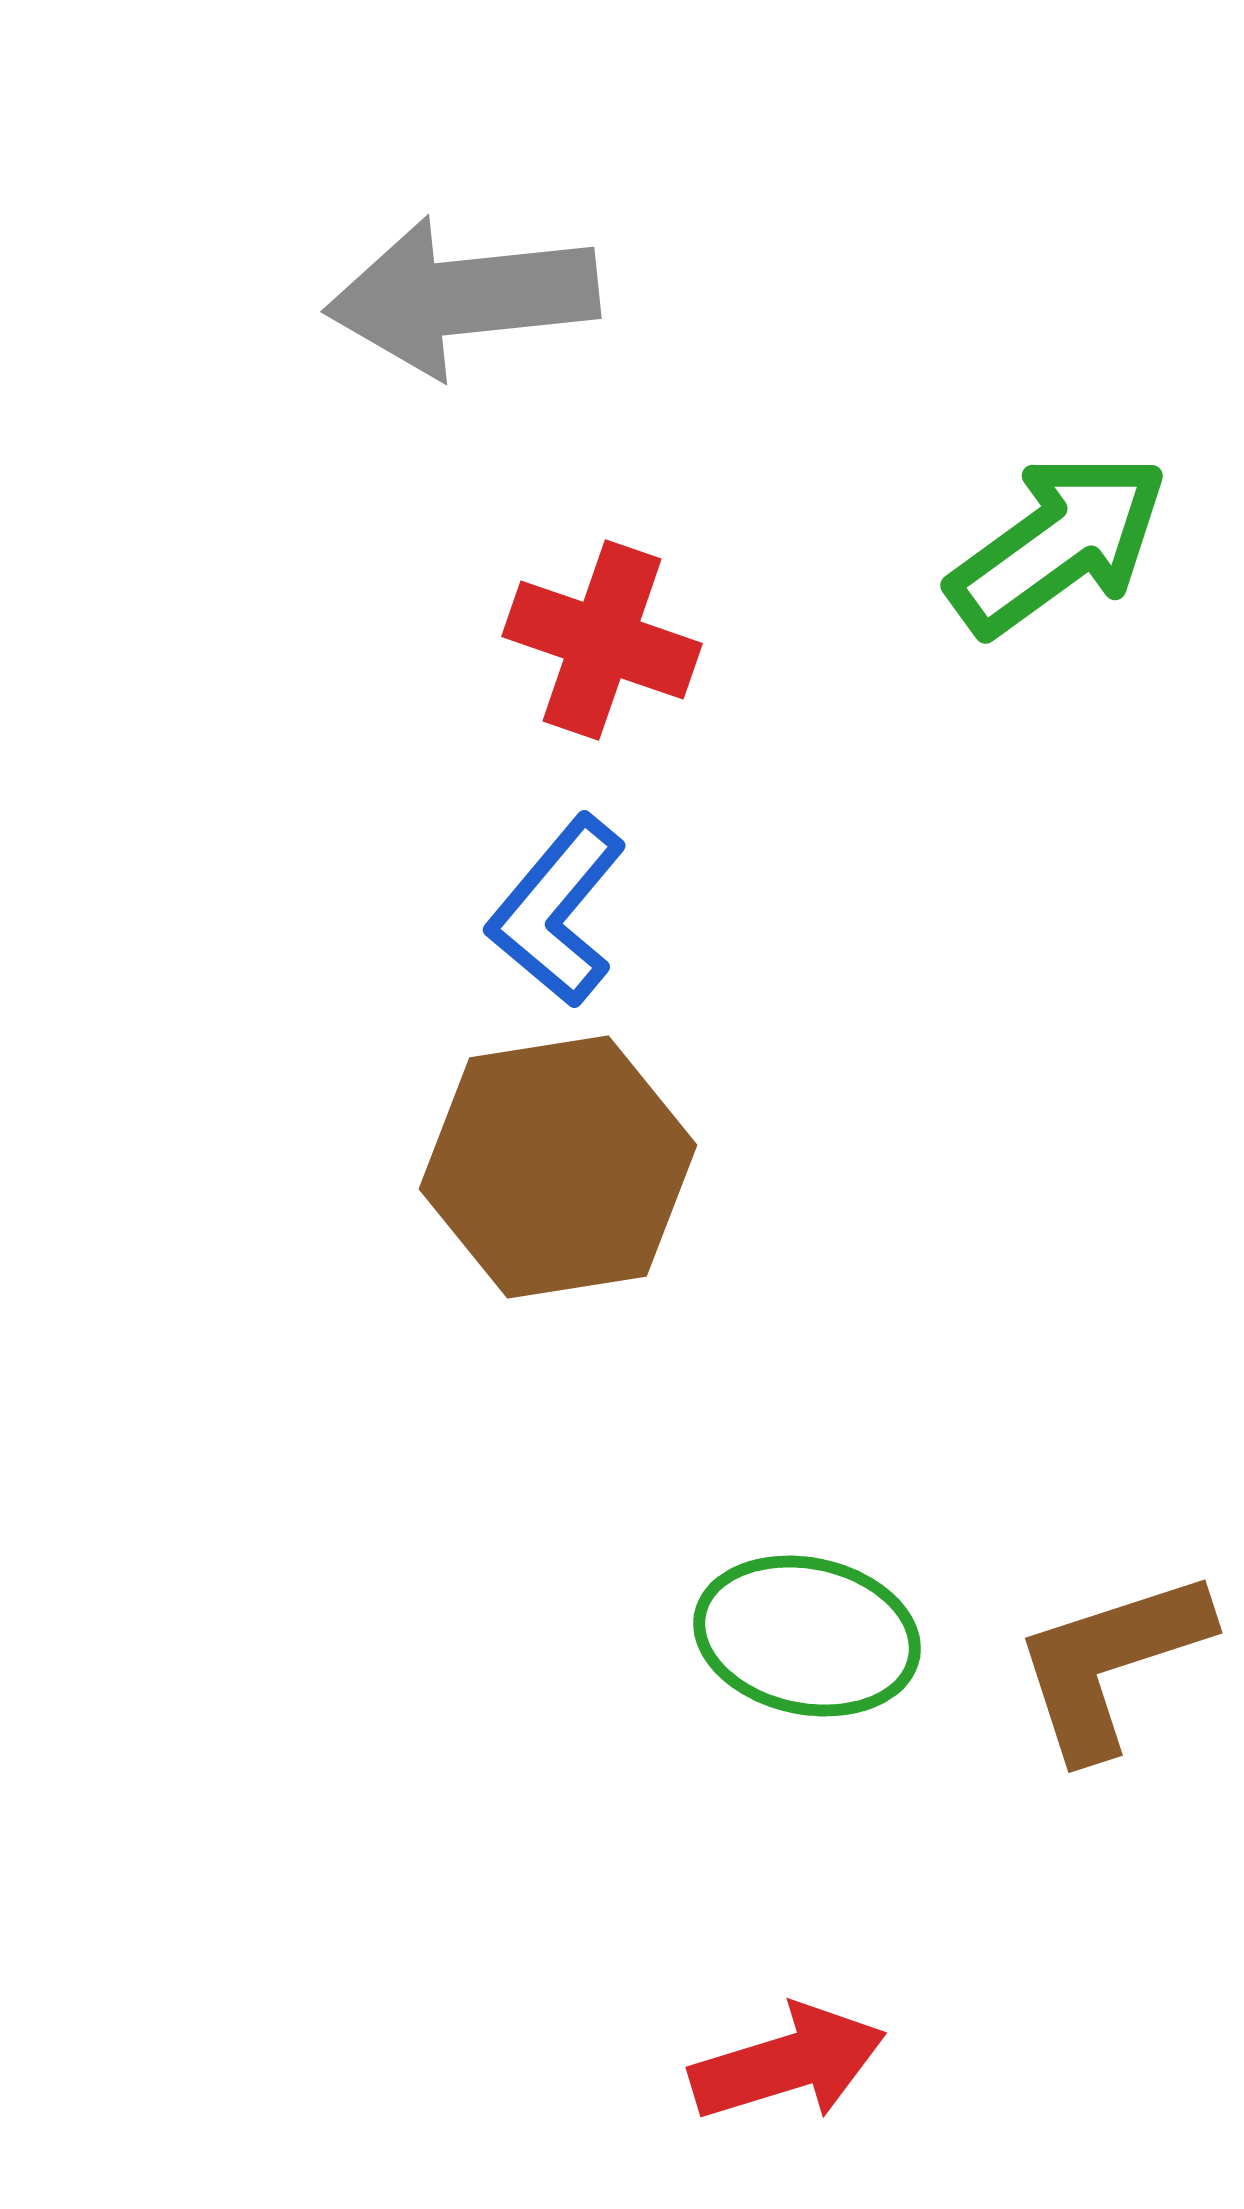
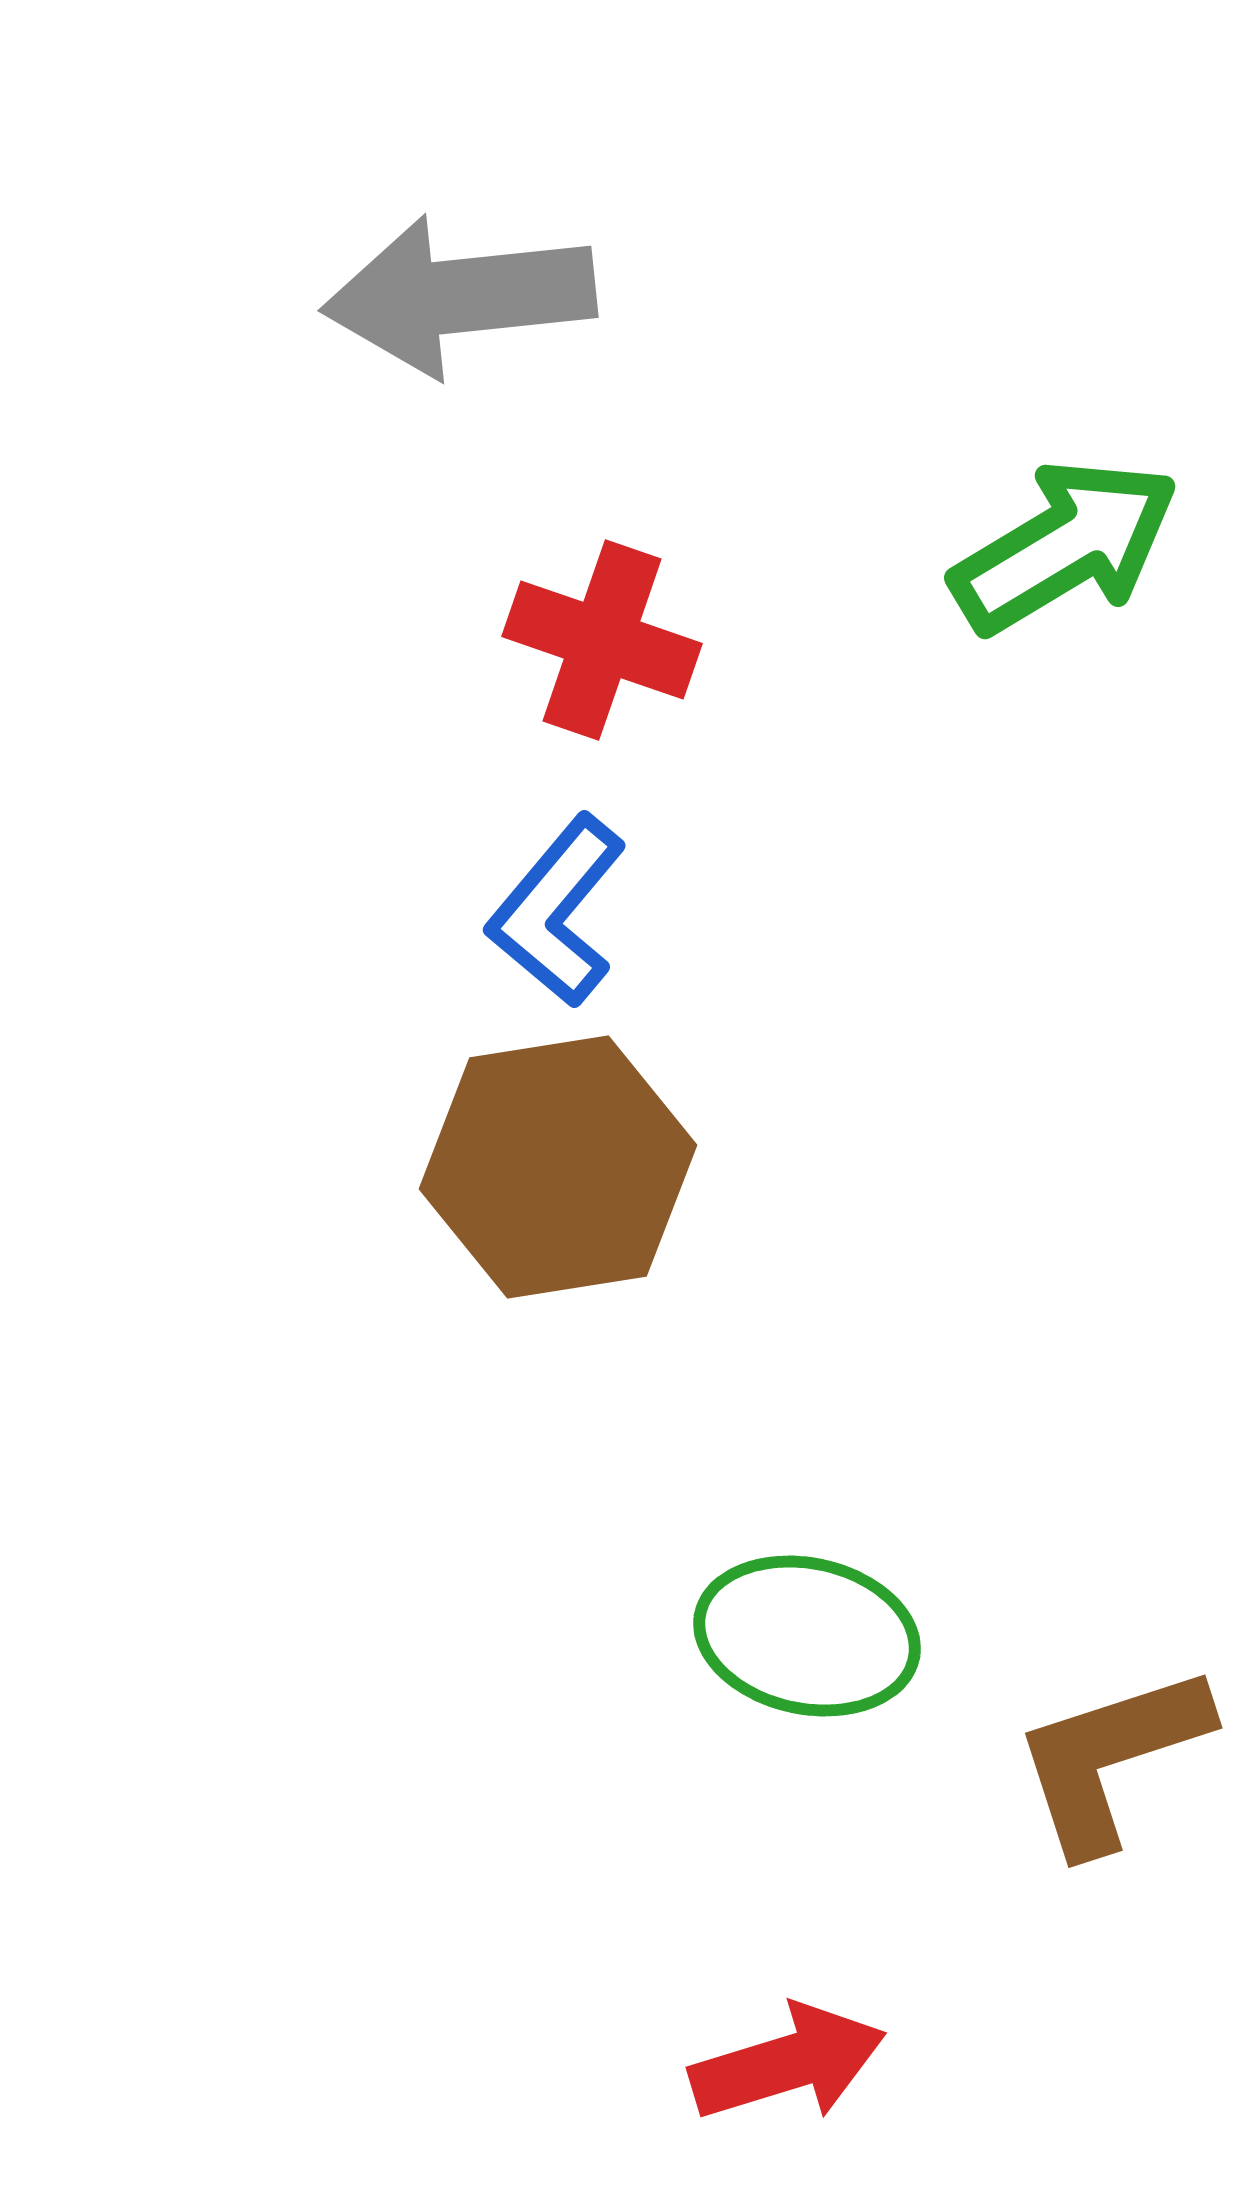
gray arrow: moved 3 px left, 1 px up
green arrow: moved 7 px right, 2 px down; rotated 5 degrees clockwise
brown L-shape: moved 95 px down
